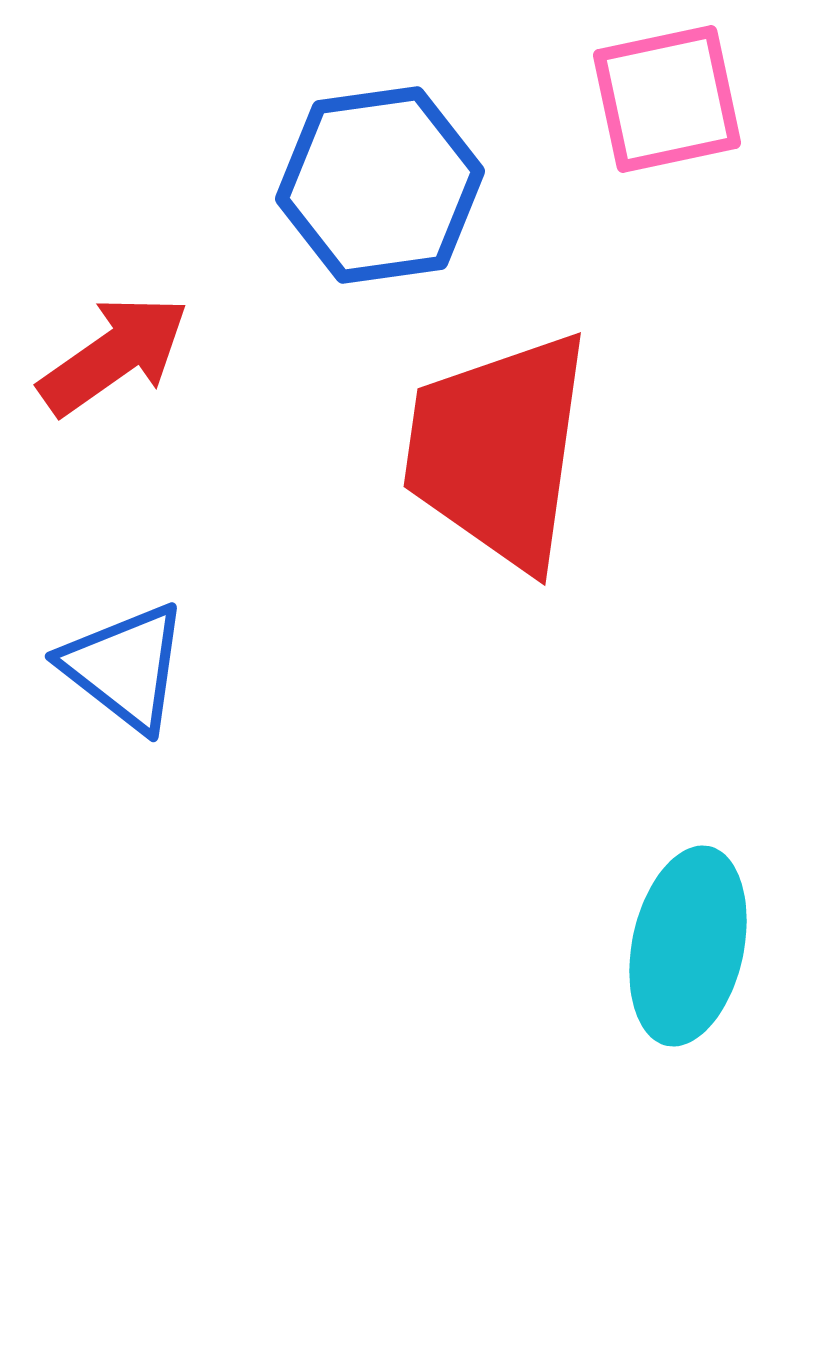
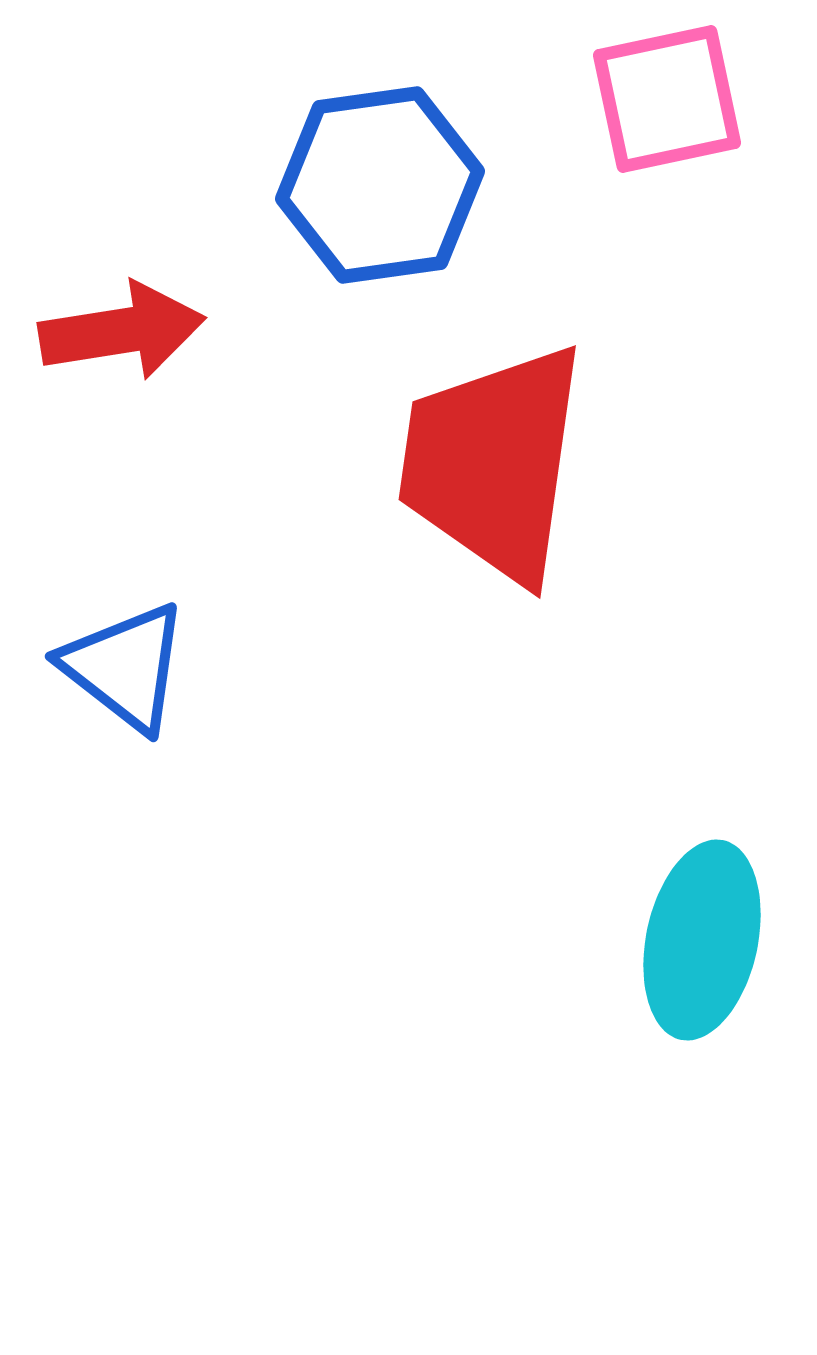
red arrow: moved 8 px right, 24 px up; rotated 26 degrees clockwise
red trapezoid: moved 5 px left, 13 px down
cyan ellipse: moved 14 px right, 6 px up
